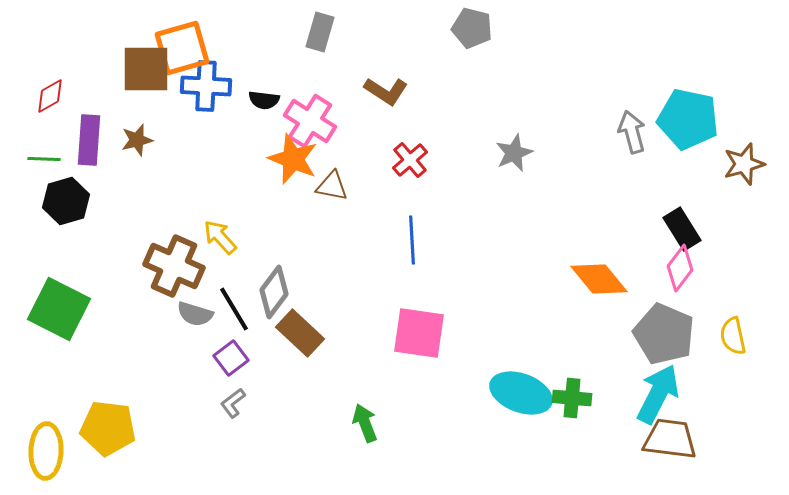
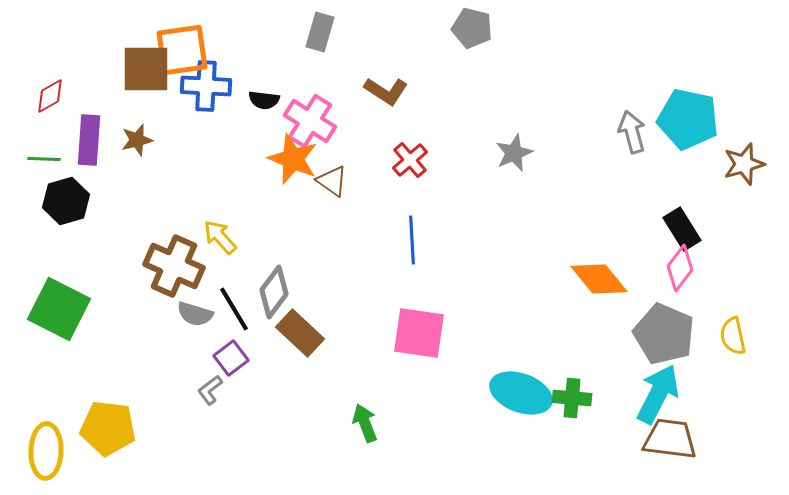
orange square at (182, 48): moved 2 px down; rotated 8 degrees clockwise
brown triangle at (332, 186): moved 5 px up; rotated 24 degrees clockwise
gray L-shape at (233, 403): moved 23 px left, 13 px up
